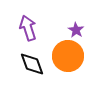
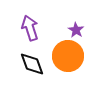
purple arrow: moved 2 px right
